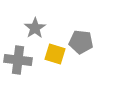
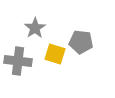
gray cross: moved 1 px down
